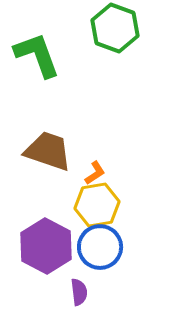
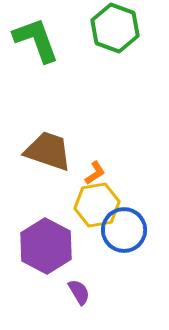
green L-shape: moved 1 px left, 15 px up
blue circle: moved 24 px right, 17 px up
purple semicircle: rotated 24 degrees counterclockwise
